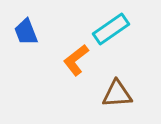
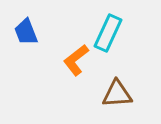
cyan rectangle: moved 3 px left, 4 px down; rotated 30 degrees counterclockwise
